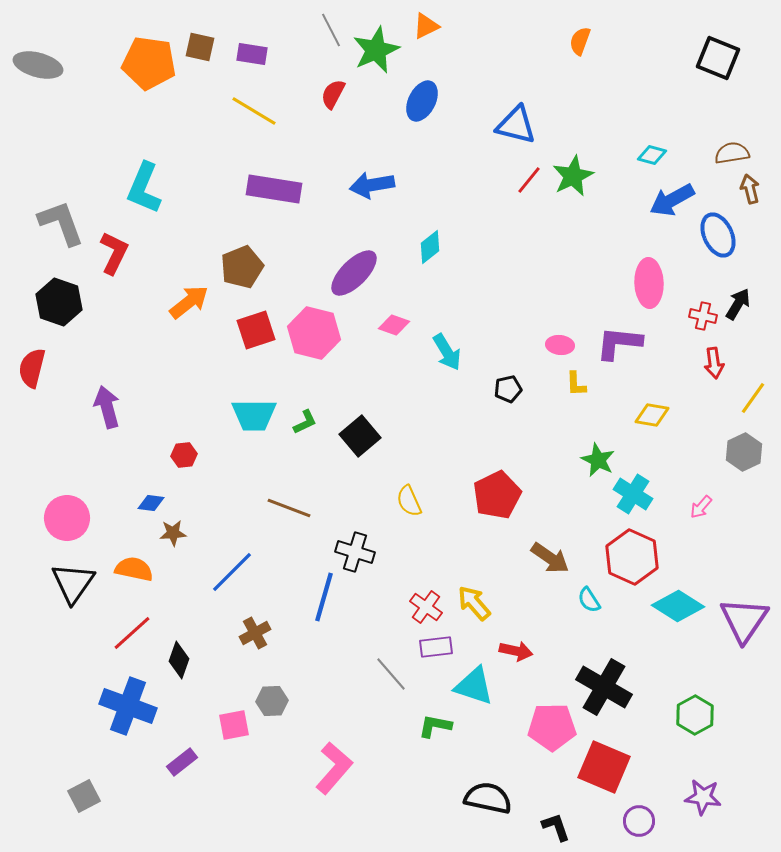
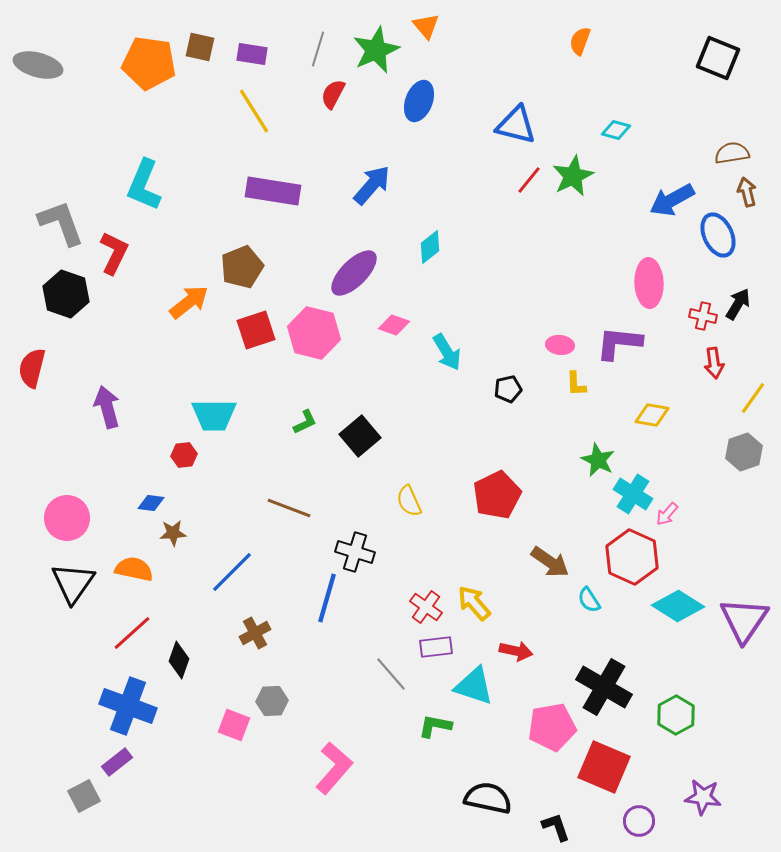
orange triangle at (426, 26): rotated 44 degrees counterclockwise
gray line at (331, 30): moved 13 px left, 19 px down; rotated 44 degrees clockwise
blue ellipse at (422, 101): moved 3 px left; rotated 6 degrees counterclockwise
yellow line at (254, 111): rotated 27 degrees clockwise
cyan diamond at (652, 155): moved 36 px left, 25 px up
blue arrow at (372, 185): rotated 141 degrees clockwise
cyan L-shape at (144, 188): moved 3 px up
purple rectangle at (274, 189): moved 1 px left, 2 px down
brown arrow at (750, 189): moved 3 px left, 3 px down
black hexagon at (59, 302): moved 7 px right, 8 px up
cyan trapezoid at (254, 415): moved 40 px left
gray hexagon at (744, 452): rotated 6 degrees clockwise
pink arrow at (701, 507): moved 34 px left, 7 px down
brown arrow at (550, 558): moved 4 px down
blue line at (324, 597): moved 3 px right, 1 px down
green hexagon at (695, 715): moved 19 px left
pink square at (234, 725): rotated 32 degrees clockwise
pink pentagon at (552, 727): rotated 9 degrees counterclockwise
purple rectangle at (182, 762): moved 65 px left
